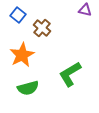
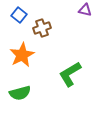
blue square: moved 1 px right
brown cross: rotated 30 degrees clockwise
green semicircle: moved 8 px left, 5 px down
